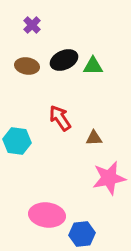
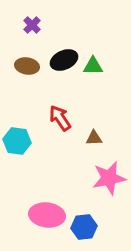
blue hexagon: moved 2 px right, 7 px up
